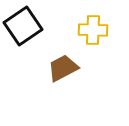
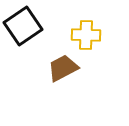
yellow cross: moved 7 px left, 5 px down
